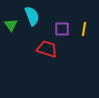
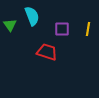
green triangle: moved 1 px left
yellow line: moved 4 px right
red trapezoid: moved 3 px down
